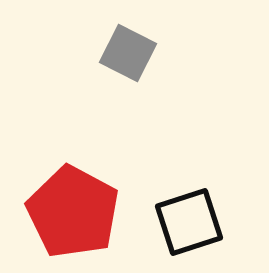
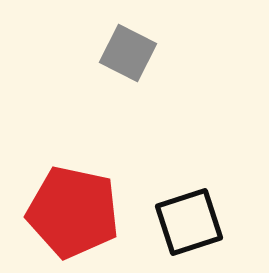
red pentagon: rotated 16 degrees counterclockwise
